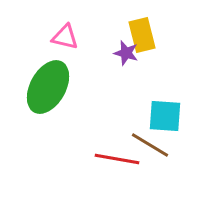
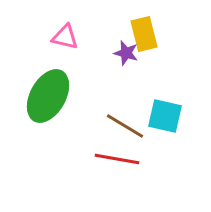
yellow rectangle: moved 2 px right, 1 px up
green ellipse: moved 9 px down
cyan square: rotated 9 degrees clockwise
brown line: moved 25 px left, 19 px up
